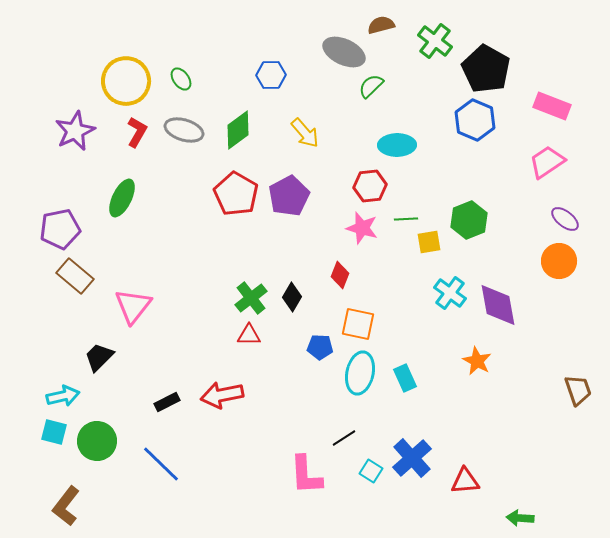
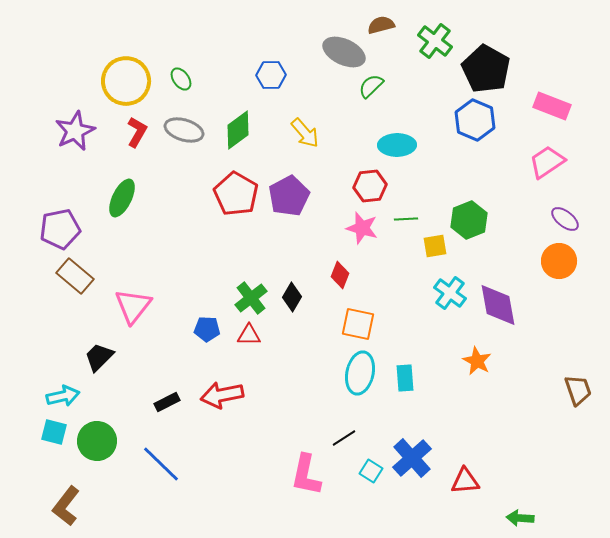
yellow square at (429, 242): moved 6 px right, 4 px down
blue pentagon at (320, 347): moved 113 px left, 18 px up
cyan rectangle at (405, 378): rotated 20 degrees clockwise
pink L-shape at (306, 475): rotated 15 degrees clockwise
